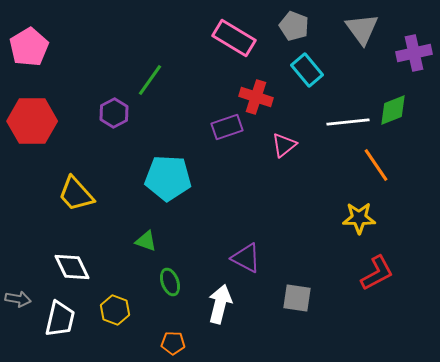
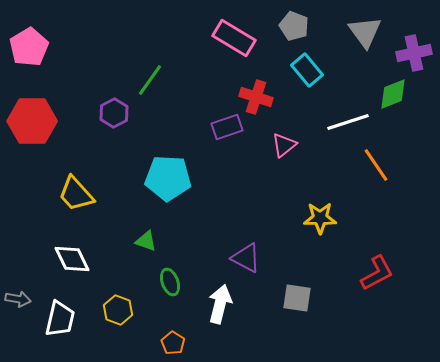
gray triangle: moved 3 px right, 3 px down
green diamond: moved 16 px up
white line: rotated 12 degrees counterclockwise
yellow star: moved 39 px left
white diamond: moved 8 px up
yellow hexagon: moved 3 px right
orange pentagon: rotated 30 degrees clockwise
